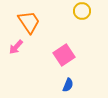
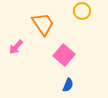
orange trapezoid: moved 14 px right, 2 px down
pink square: rotated 15 degrees counterclockwise
